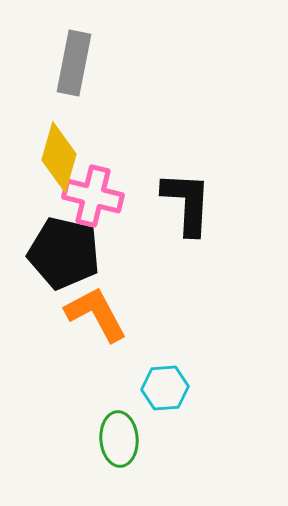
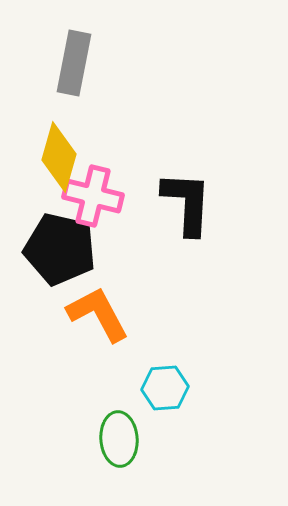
black pentagon: moved 4 px left, 4 px up
orange L-shape: moved 2 px right
